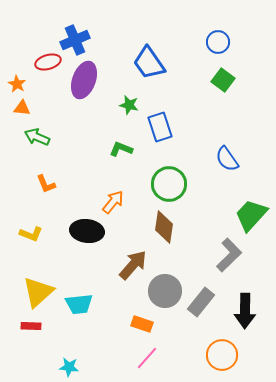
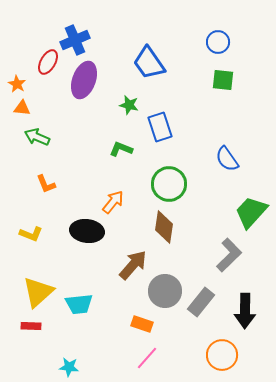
red ellipse: rotated 45 degrees counterclockwise
green square: rotated 30 degrees counterclockwise
green trapezoid: moved 3 px up
